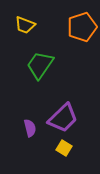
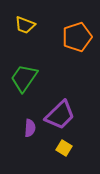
orange pentagon: moved 5 px left, 10 px down
green trapezoid: moved 16 px left, 13 px down
purple trapezoid: moved 3 px left, 3 px up
purple semicircle: rotated 18 degrees clockwise
